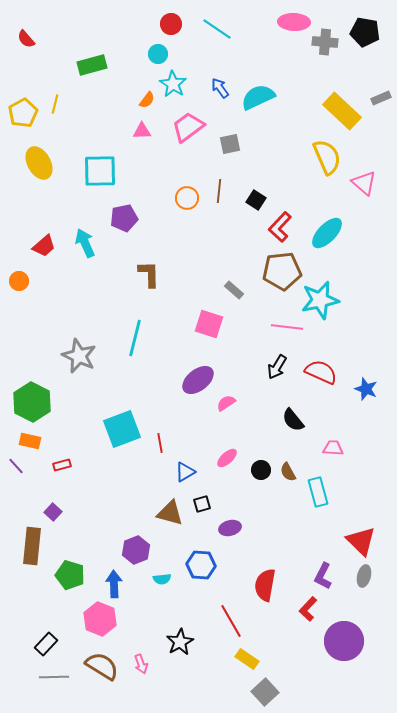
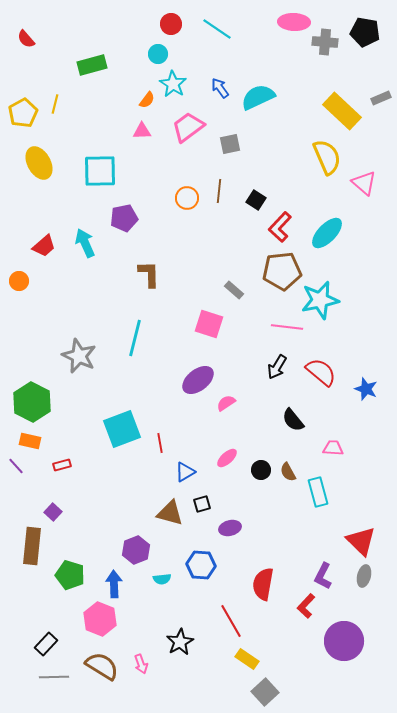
red semicircle at (321, 372): rotated 16 degrees clockwise
red semicircle at (265, 585): moved 2 px left, 1 px up
red L-shape at (308, 609): moved 2 px left, 3 px up
